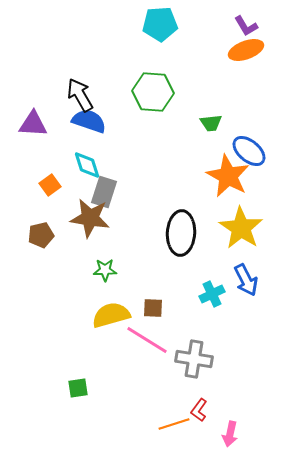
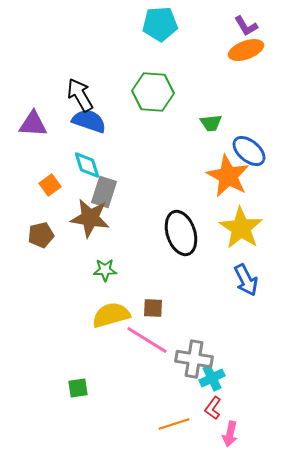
black ellipse: rotated 21 degrees counterclockwise
cyan cross: moved 84 px down
red L-shape: moved 14 px right, 2 px up
